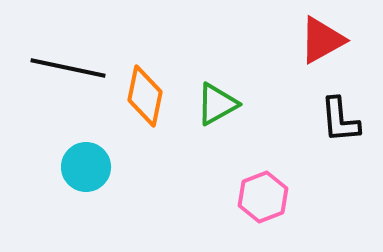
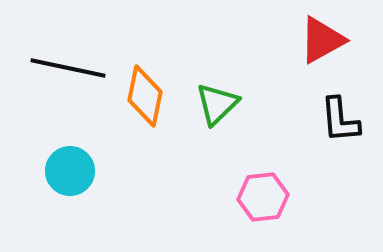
green triangle: rotated 15 degrees counterclockwise
cyan circle: moved 16 px left, 4 px down
pink hexagon: rotated 15 degrees clockwise
